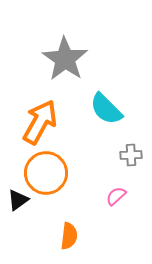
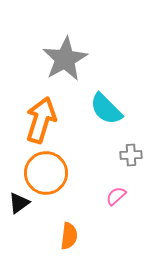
gray star: rotated 9 degrees clockwise
orange arrow: moved 1 px right, 2 px up; rotated 12 degrees counterclockwise
black triangle: moved 1 px right, 3 px down
